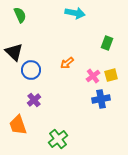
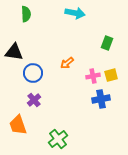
green semicircle: moved 6 px right, 1 px up; rotated 21 degrees clockwise
black triangle: rotated 36 degrees counterclockwise
blue circle: moved 2 px right, 3 px down
pink cross: rotated 24 degrees clockwise
